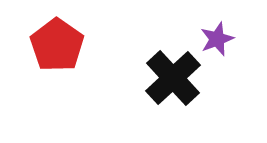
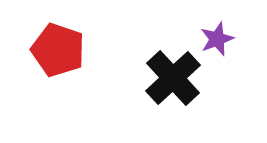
red pentagon: moved 1 px right, 5 px down; rotated 16 degrees counterclockwise
